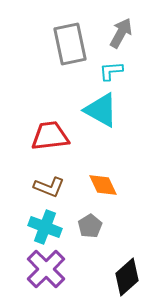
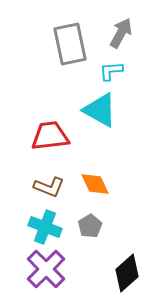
cyan triangle: moved 1 px left
orange diamond: moved 8 px left, 1 px up
black diamond: moved 4 px up
